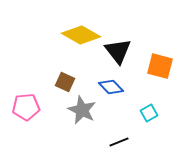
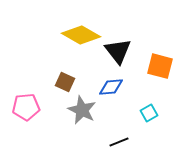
blue diamond: rotated 50 degrees counterclockwise
